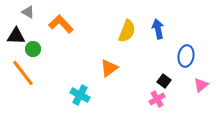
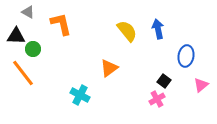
orange L-shape: rotated 30 degrees clockwise
yellow semicircle: rotated 60 degrees counterclockwise
